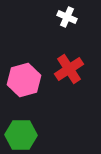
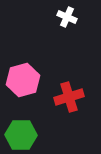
red cross: moved 28 px down; rotated 16 degrees clockwise
pink hexagon: moved 1 px left
